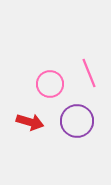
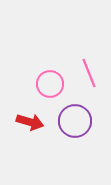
purple circle: moved 2 px left
